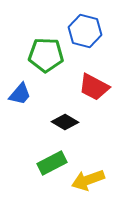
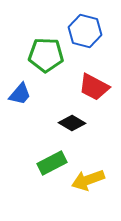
black diamond: moved 7 px right, 1 px down
